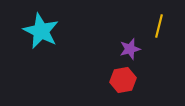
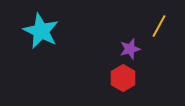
yellow line: rotated 15 degrees clockwise
red hexagon: moved 2 px up; rotated 20 degrees counterclockwise
